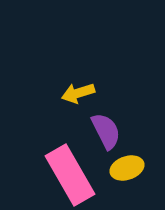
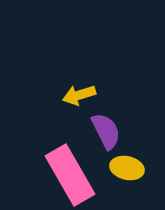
yellow arrow: moved 1 px right, 2 px down
yellow ellipse: rotated 32 degrees clockwise
